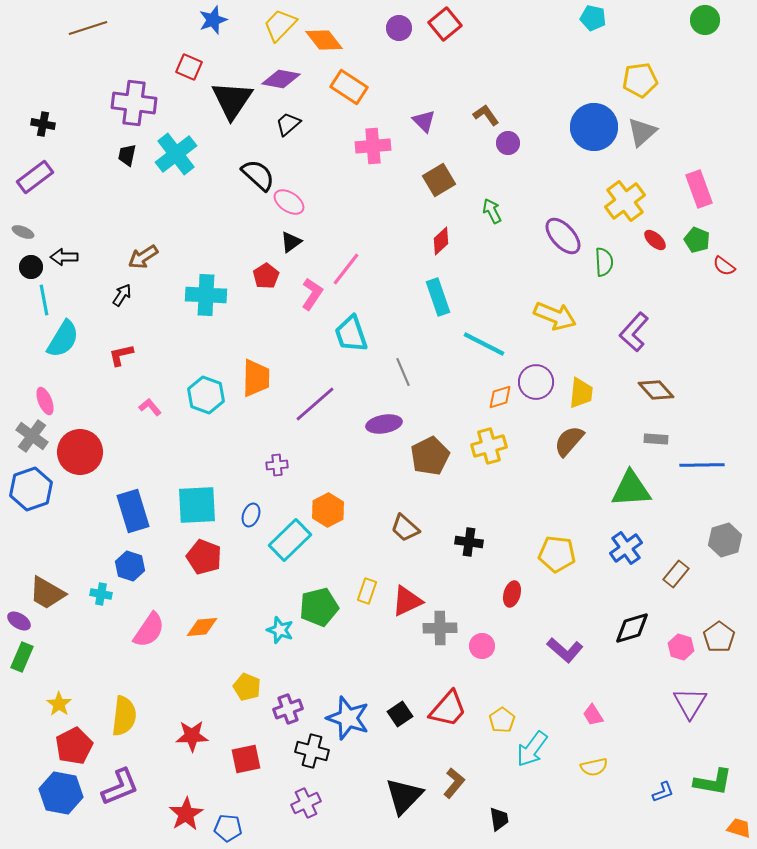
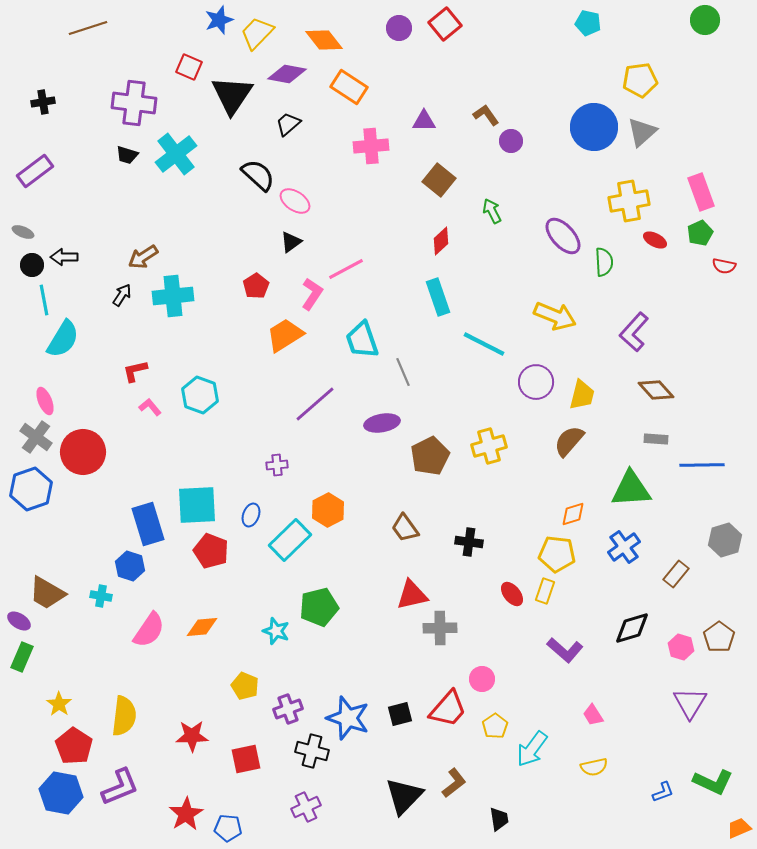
cyan pentagon at (593, 18): moved 5 px left, 5 px down
blue star at (213, 20): moved 6 px right
yellow trapezoid at (280, 25): moved 23 px left, 8 px down
purple diamond at (281, 79): moved 6 px right, 5 px up
black triangle at (232, 100): moved 5 px up
purple triangle at (424, 121): rotated 45 degrees counterclockwise
black cross at (43, 124): moved 22 px up; rotated 20 degrees counterclockwise
purple circle at (508, 143): moved 3 px right, 2 px up
pink cross at (373, 146): moved 2 px left
black trapezoid at (127, 155): rotated 85 degrees counterclockwise
purple rectangle at (35, 177): moved 6 px up
brown square at (439, 180): rotated 20 degrees counterclockwise
pink rectangle at (699, 189): moved 2 px right, 3 px down
yellow cross at (625, 201): moved 4 px right; rotated 27 degrees clockwise
pink ellipse at (289, 202): moved 6 px right, 1 px up
red ellipse at (655, 240): rotated 15 degrees counterclockwise
green pentagon at (697, 240): moved 3 px right, 7 px up; rotated 25 degrees clockwise
red semicircle at (724, 266): rotated 25 degrees counterclockwise
black circle at (31, 267): moved 1 px right, 2 px up
pink line at (346, 269): rotated 24 degrees clockwise
red pentagon at (266, 276): moved 10 px left, 10 px down
cyan cross at (206, 295): moved 33 px left, 1 px down; rotated 9 degrees counterclockwise
cyan trapezoid at (351, 334): moved 11 px right, 6 px down
red L-shape at (121, 355): moved 14 px right, 16 px down
orange trapezoid at (256, 378): moved 29 px right, 43 px up; rotated 123 degrees counterclockwise
yellow trapezoid at (581, 393): moved 1 px right, 2 px down; rotated 8 degrees clockwise
cyan hexagon at (206, 395): moved 6 px left
orange diamond at (500, 397): moved 73 px right, 117 px down
purple ellipse at (384, 424): moved 2 px left, 1 px up
gray cross at (32, 436): moved 4 px right, 1 px down
red circle at (80, 452): moved 3 px right
blue rectangle at (133, 511): moved 15 px right, 13 px down
brown trapezoid at (405, 528): rotated 12 degrees clockwise
blue cross at (626, 548): moved 2 px left, 1 px up
red pentagon at (204, 557): moved 7 px right, 6 px up
yellow rectangle at (367, 591): moved 178 px right
cyan cross at (101, 594): moved 2 px down
red ellipse at (512, 594): rotated 55 degrees counterclockwise
red triangle at (407, 601): moved 5 px right, 6 px up; rotated 12 degrees clockwise
cyan star at (280, 630): moved 4 px left, 1 px down
pink circle at (482, 646): moved 33 px down
yellow pentagon at (247, 687): moved 2 px left, 1 px up
black square at (400, 714): rotated 20 degrees clockwise
yellow pentagon at (502, 720): moved 7 px left, 6 px down
red pentagon at (74, 746): rotated 12 degrees counterclockwise
green L-shape at (713, 782): rotated 15 degrees clockwise
brown L-shape at (454, 783): rotated 12 degrees clockwise
purple cross at (306, 803): moved 4 px down
orange trapezoid at (739, 828): rotated 40 degrees counterclockwise
